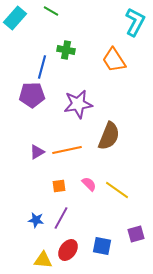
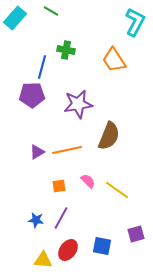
pink semicircle: moved 1 px left, 3 px up
